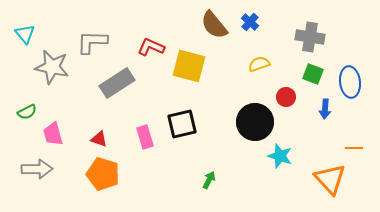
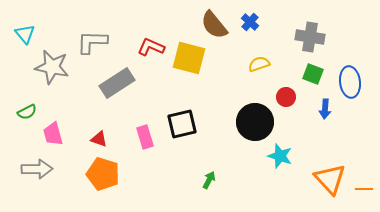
yellow square: moved 8 px up
orange line: moved 10 px right, 41 px down
